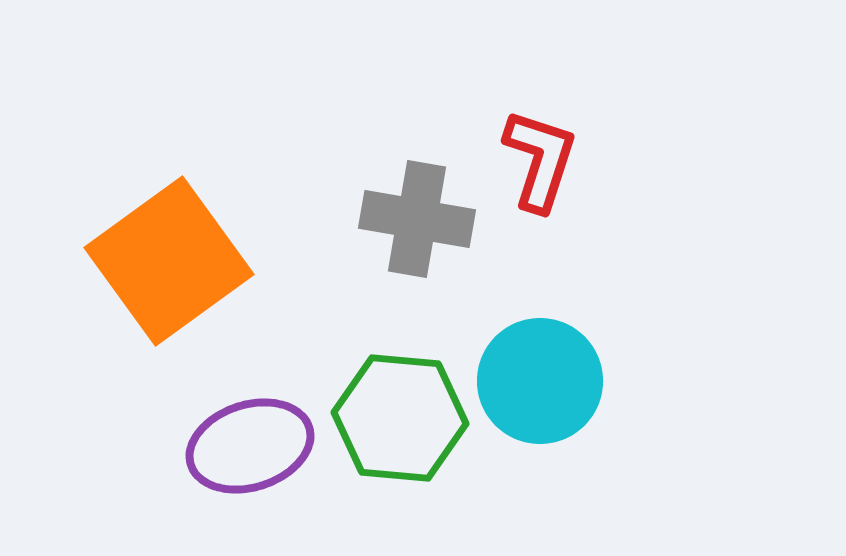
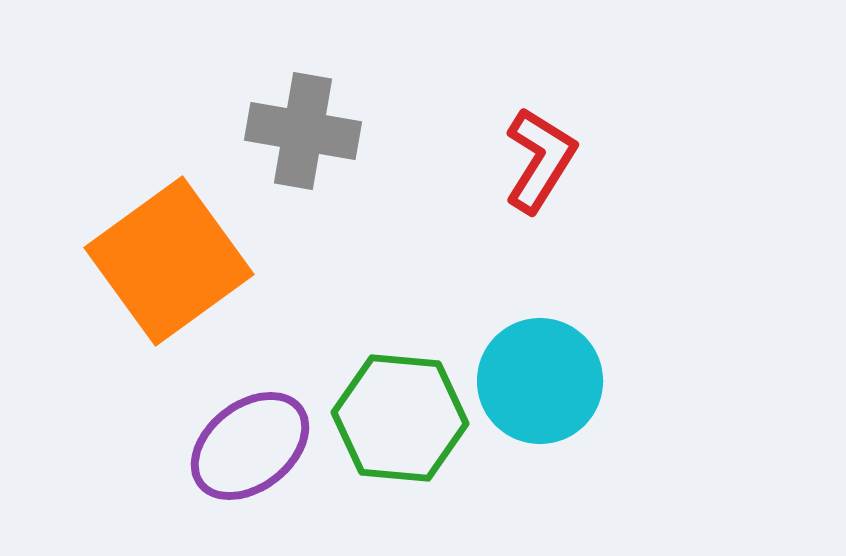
red L-shape: rotated 14 degrees clockwise
gray cross: moved 114 px left, 88 px up
purple ellipse: rotated 20 degrees counterclockwise
